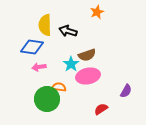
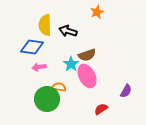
pink ellipse: moved 1 px left; rotated 75 degrees clockwise
